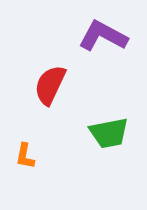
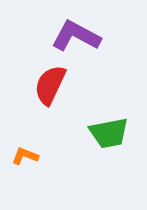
purple L-shape: moved 27 px left
orange L-shape: rotated 100 degrees clockwise
